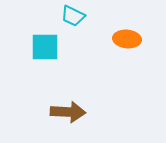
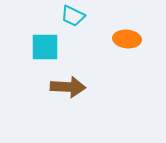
brown arrow: moved 25 px up
